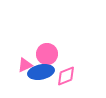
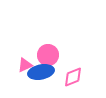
pink circle: moved 1 px right, 1 px down
pink diamond: moved 7 px right, 1 px down
